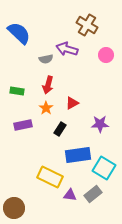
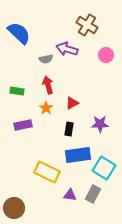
red arrow: rotated 150 degrees clockwise
black rectangle: moved 9 px right; rotated 24 degrees counterclockwise
yellow rectangle: moved 3 px left, 5 px up
gray rectangle: rotated 24 degrees counterclockwise
